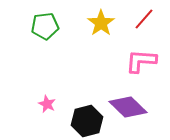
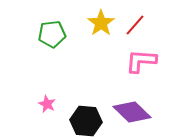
red line: moved 9 px left, 6 px down
green pentagon: moved 7 px right, 8 px down
purple diamond: moved 4 px right, 5 px down
black hexagon: moved 1 px left; rotated 20 degrees clockwise
